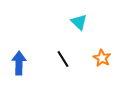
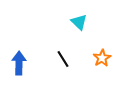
orange star: rotated 12 degrees clockwise
